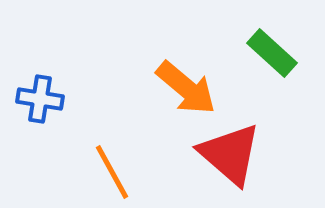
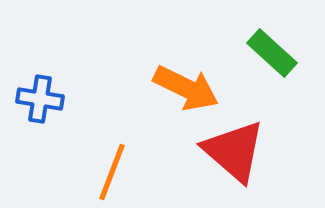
orange arrow: rotated 14 degrees counterclockwise
red triangle: moved 4 px right, 3 px up
orange line: rotated 50 degrees clockwise
